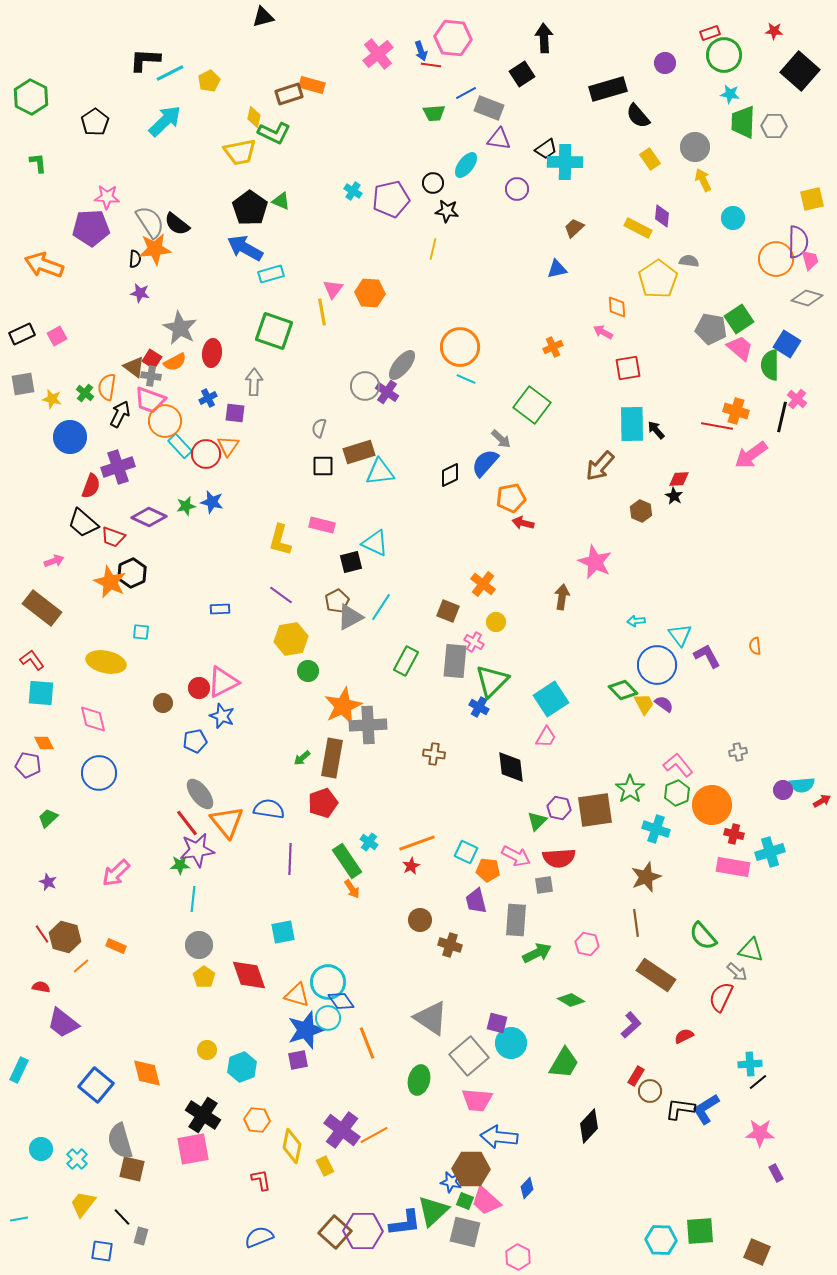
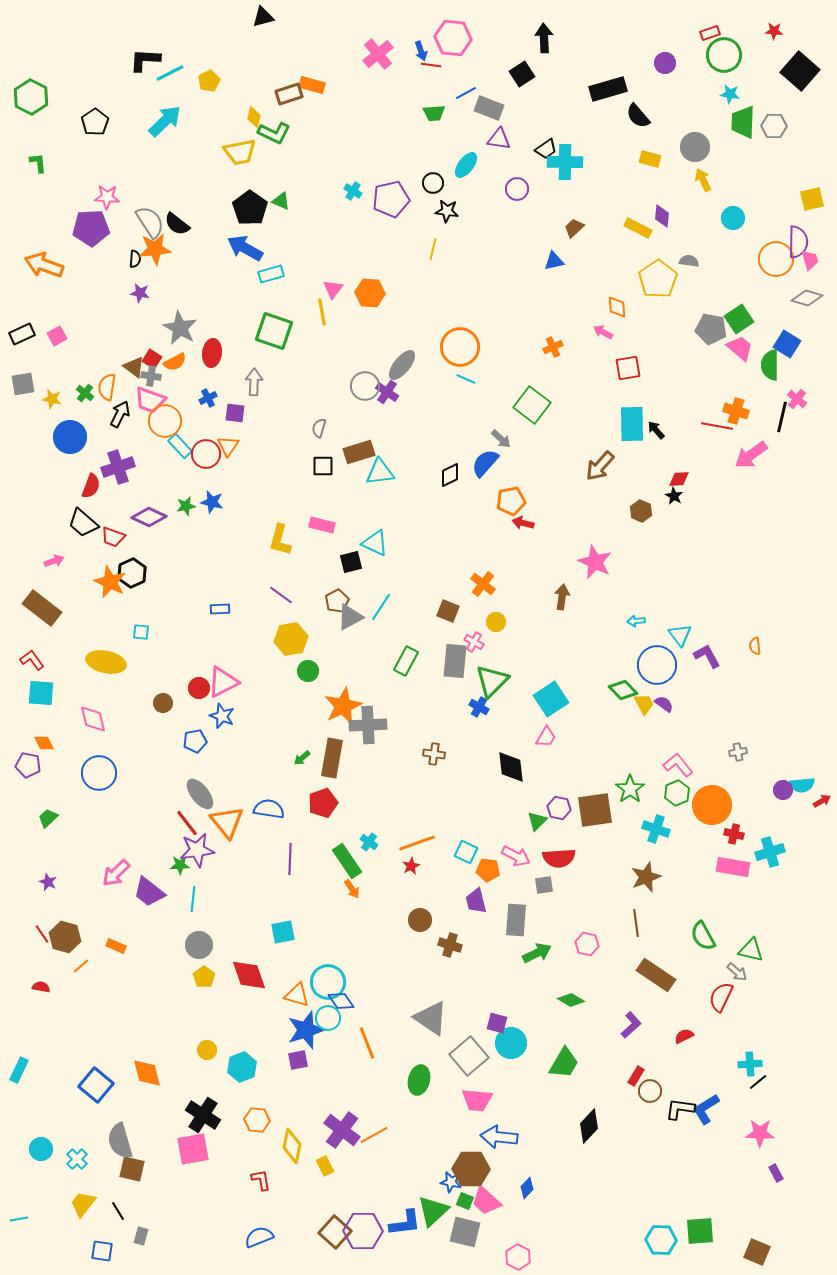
yellow rectangle at (650, 159): rotated 40 degrees counterclockwise
blue triangle at (557, 269): moved 3 px left, 8 px up
orange pentagon at (511, 498): moved 3 px down
green semicircle at (703, 936): rotated 12 degrees clockwise
purple trapezoid at (63, 1023): moved 86 px right, 131 px up
black line at (122, 1217): moved 4 px left, 6 px up; rotated 12 degrees clockwise
